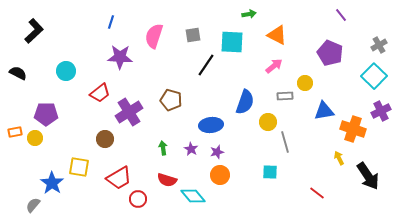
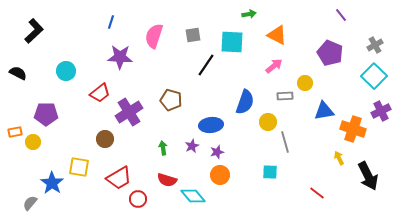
gray cross at (379, 45): moved 4 px left
yellow circle at (35, 138): moved 2 px left, 4 px down
purple star at (191, 149): moved 1 px right, 3 px up; rotated 16 degrees clockwise
black arrow at (368, 176): rotated 8 degrees clockwise
gray semicircle at (33, 205): moved 3 px left, 2 px up
